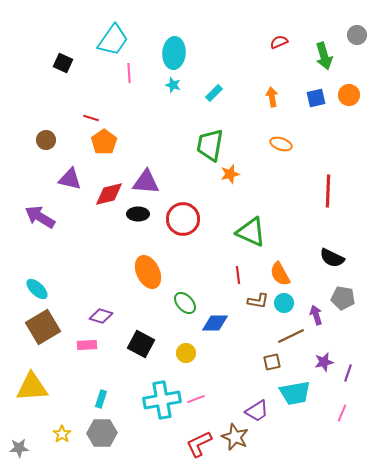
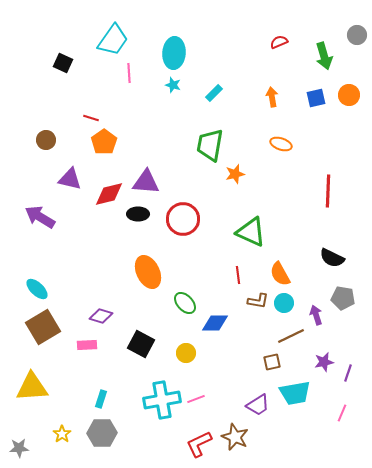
orange star at (230, 174): moved 5 px right
purple trapezoid at (257, 411): moved 1 px right, 6 px up
